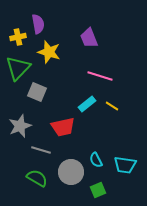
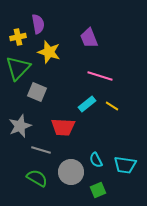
red trapezoid: rotated 15 degrees clockwise
